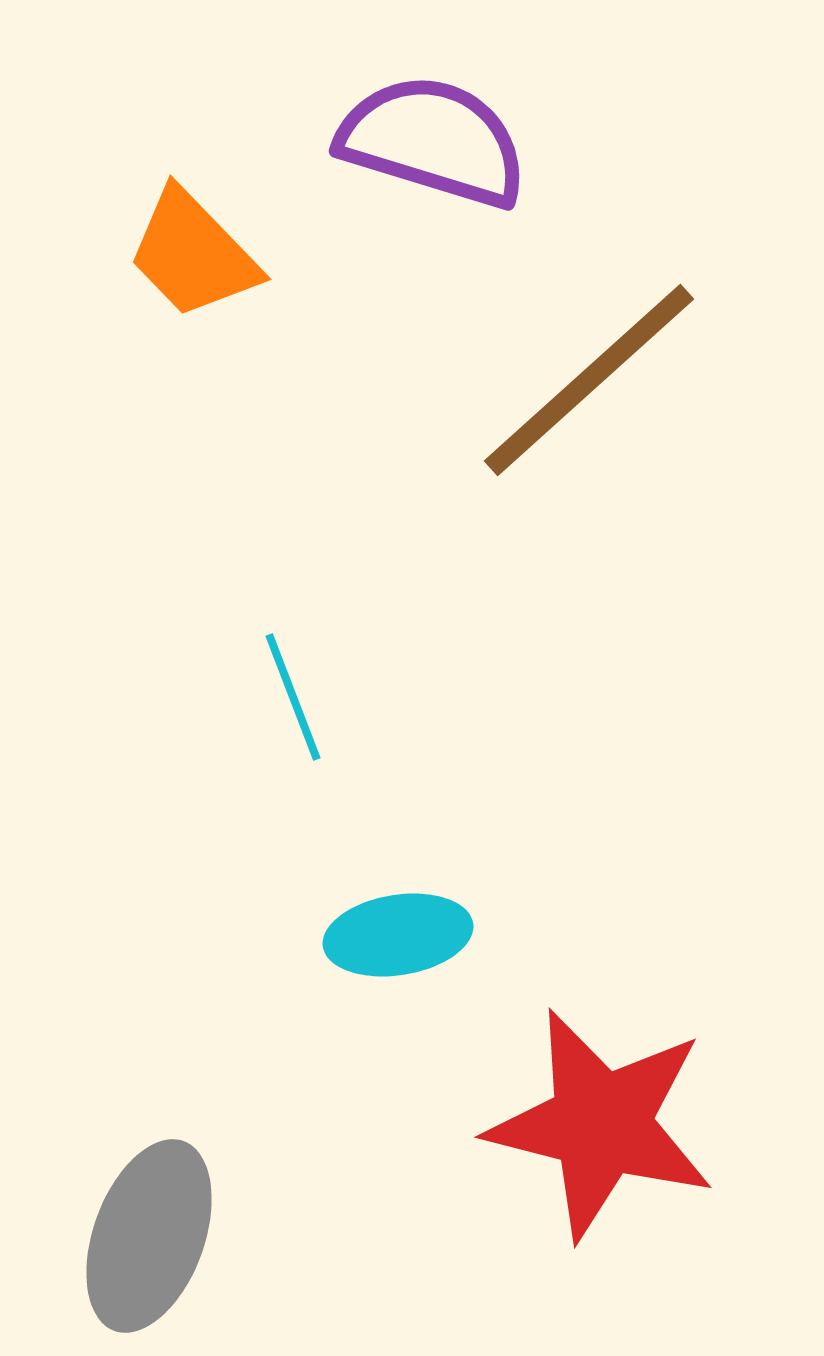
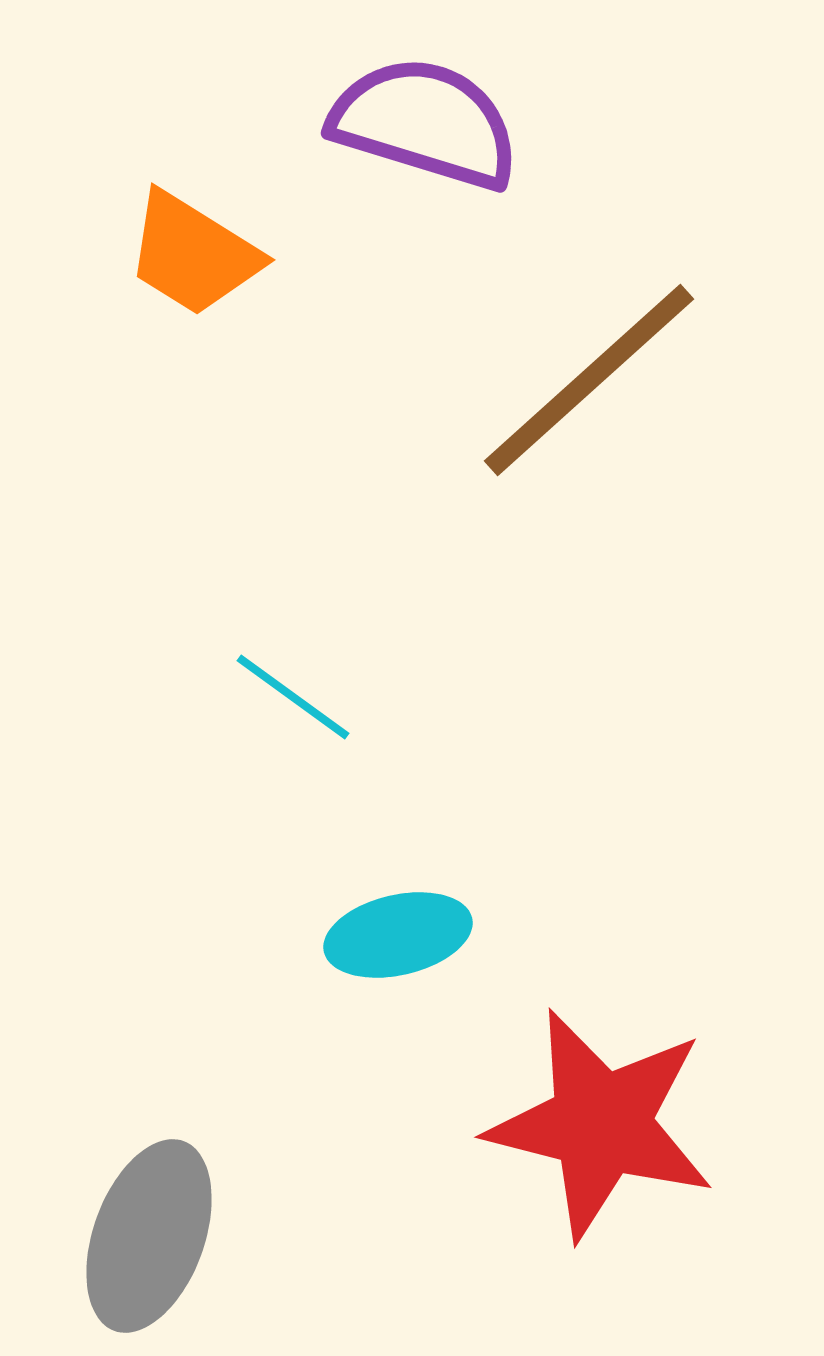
purple semicircle: moved 8 px left, 18 px up
orange trapezoid: rotated 14 degrees counterclockwise
cyan line: rotated 33 degrees counterclockwise
cyan ellipse: rotated 4 degrees counterclockwise
